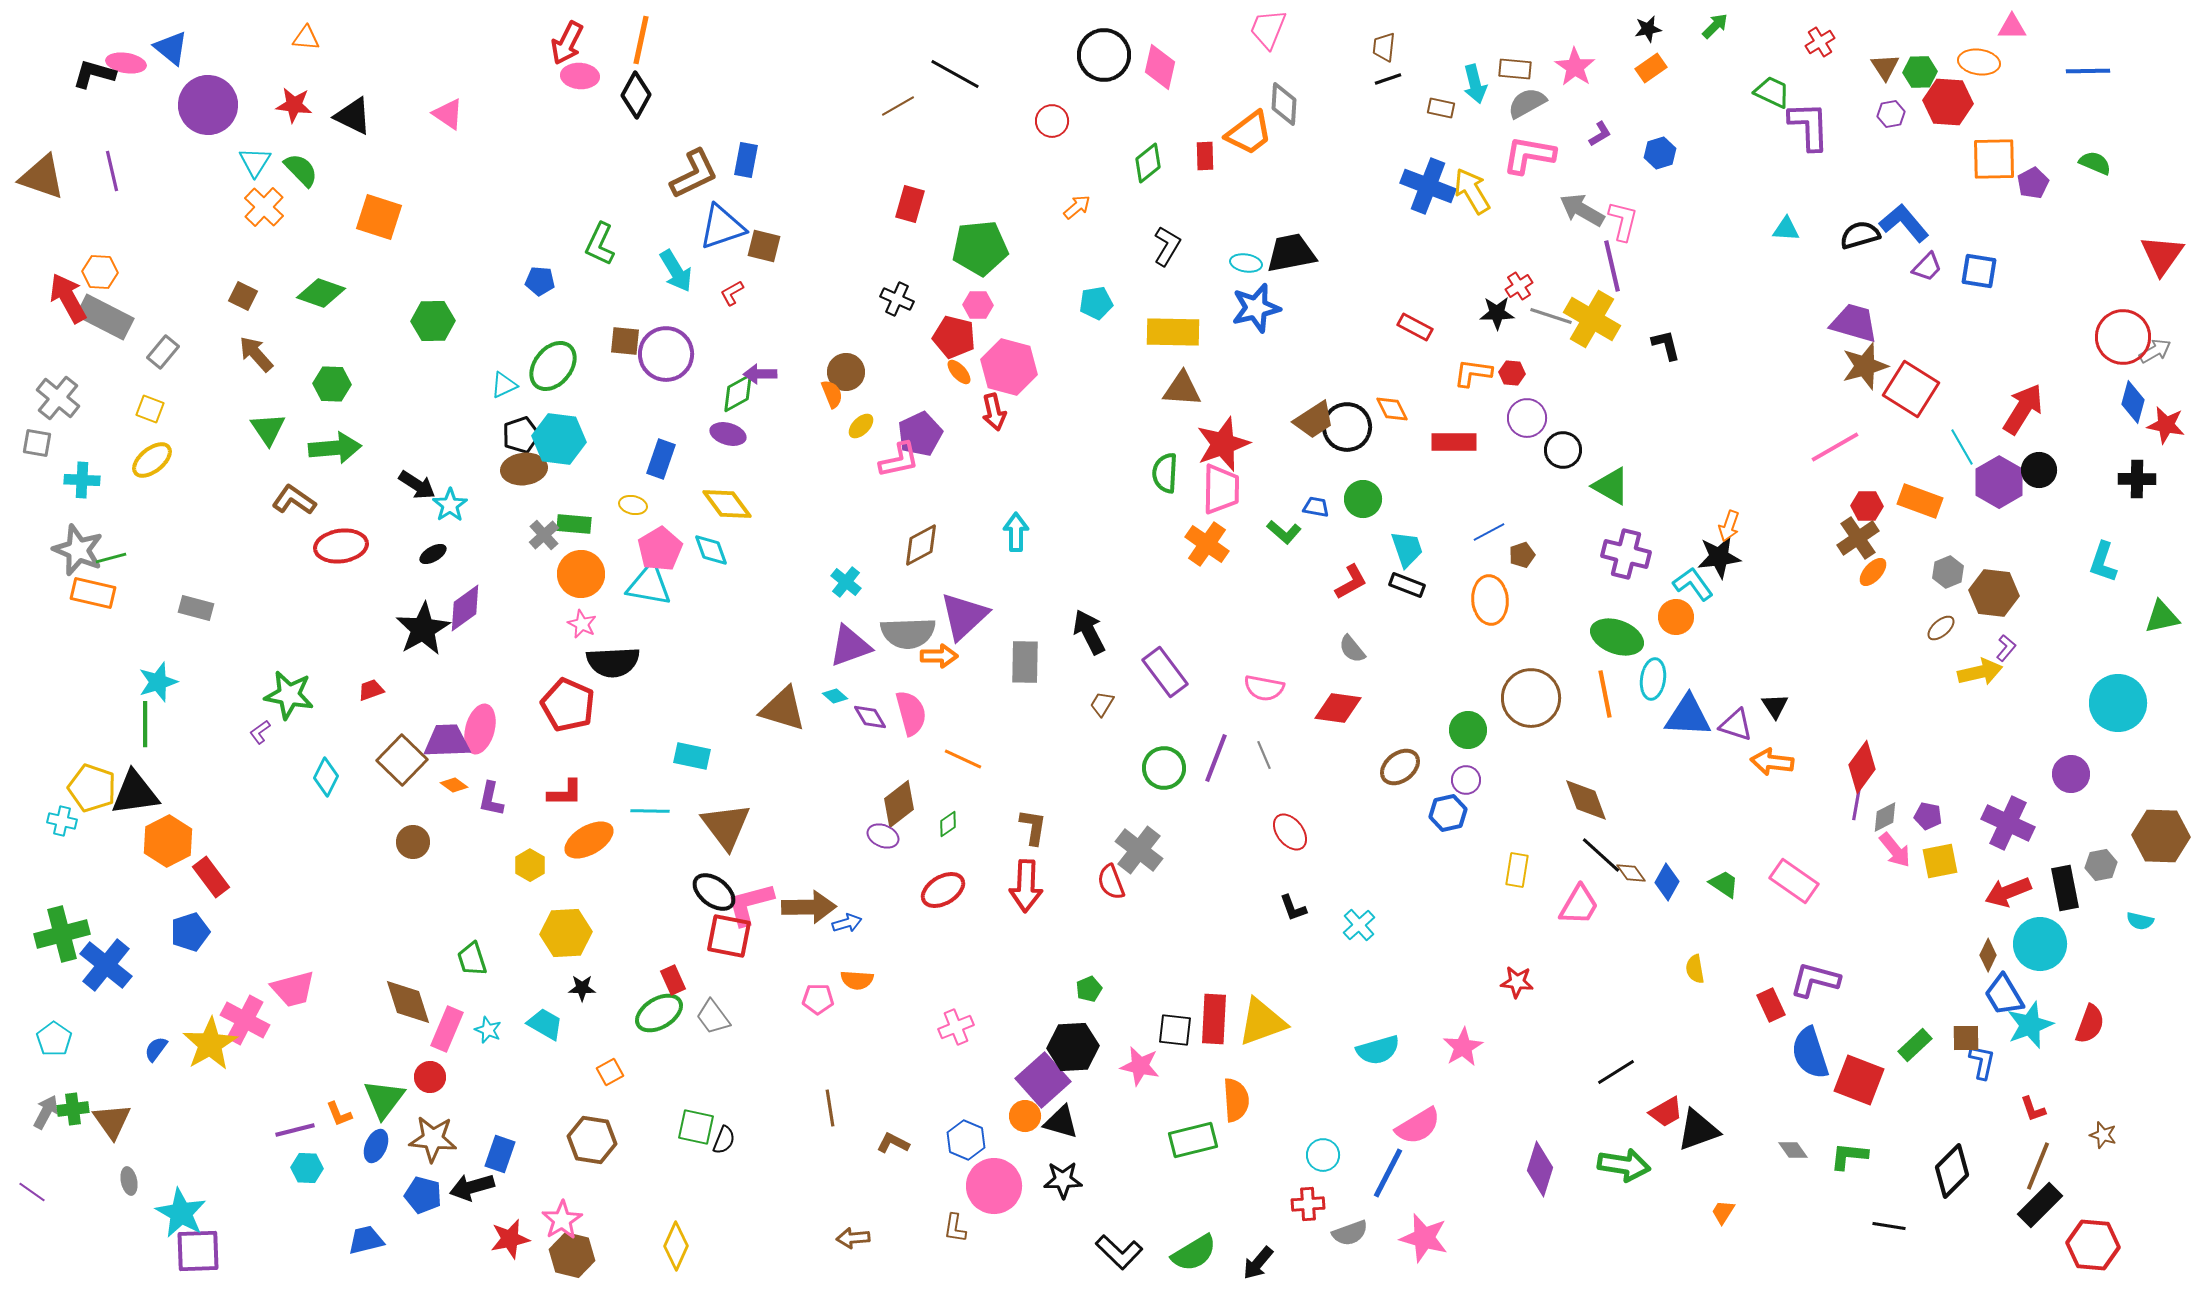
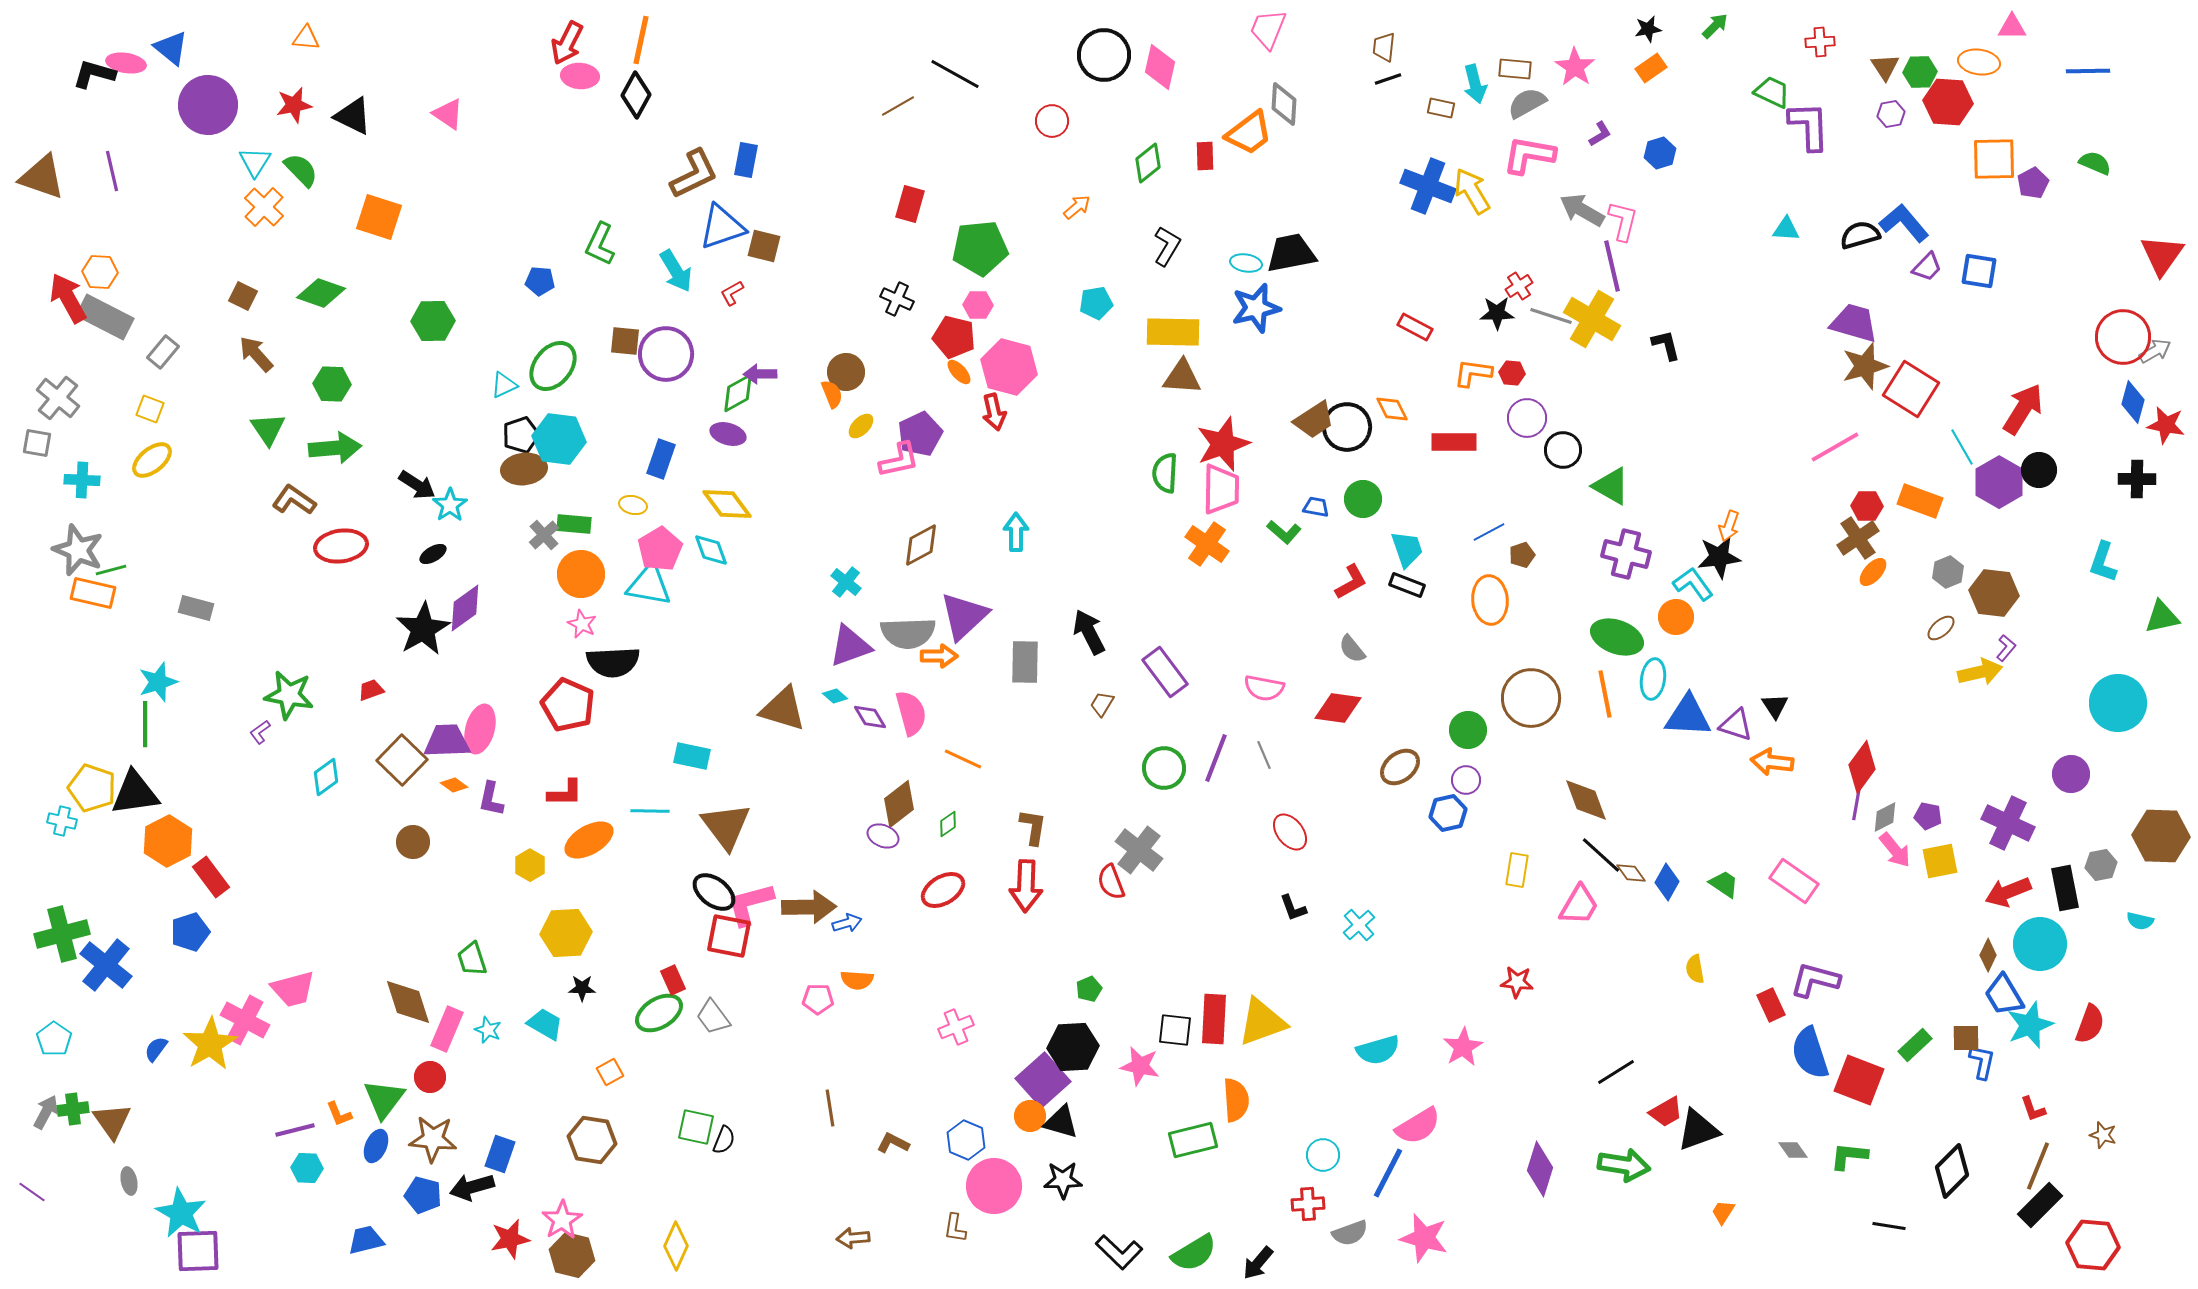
red cross at (1820, 42): rotated 28 degrees clockwise
red star at (294, 105): rotated 18 degrees counterclockwise
brown triangle at (1182, 389): moved 12 px up
green line at (111, 558): moved 12 px down
cyan diamond at (326, 777): rotated 27 degrees clockwise
orange circle at (1025, 1116): moved 5 px right
